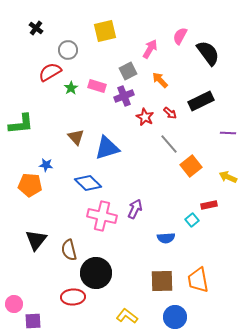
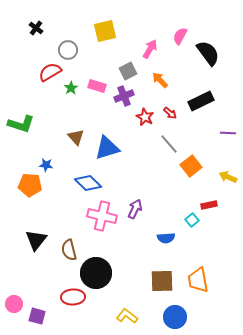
green L-shape: rotated 24 degrees clockwise
purple square: moved 4 px right, 5 px up; rotated 18 degrees clockwise
